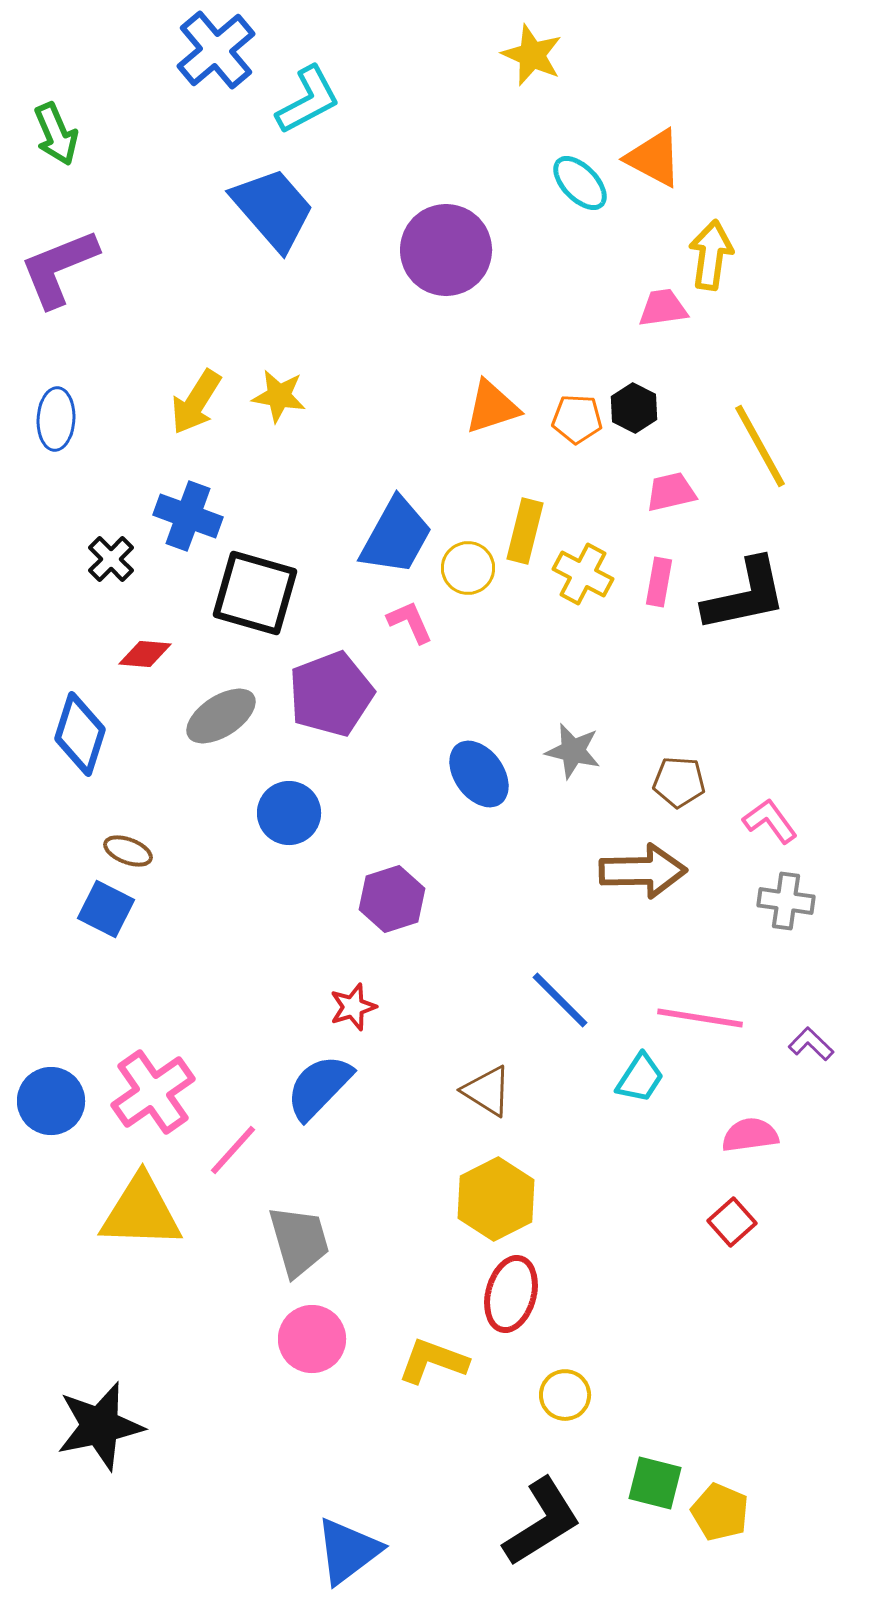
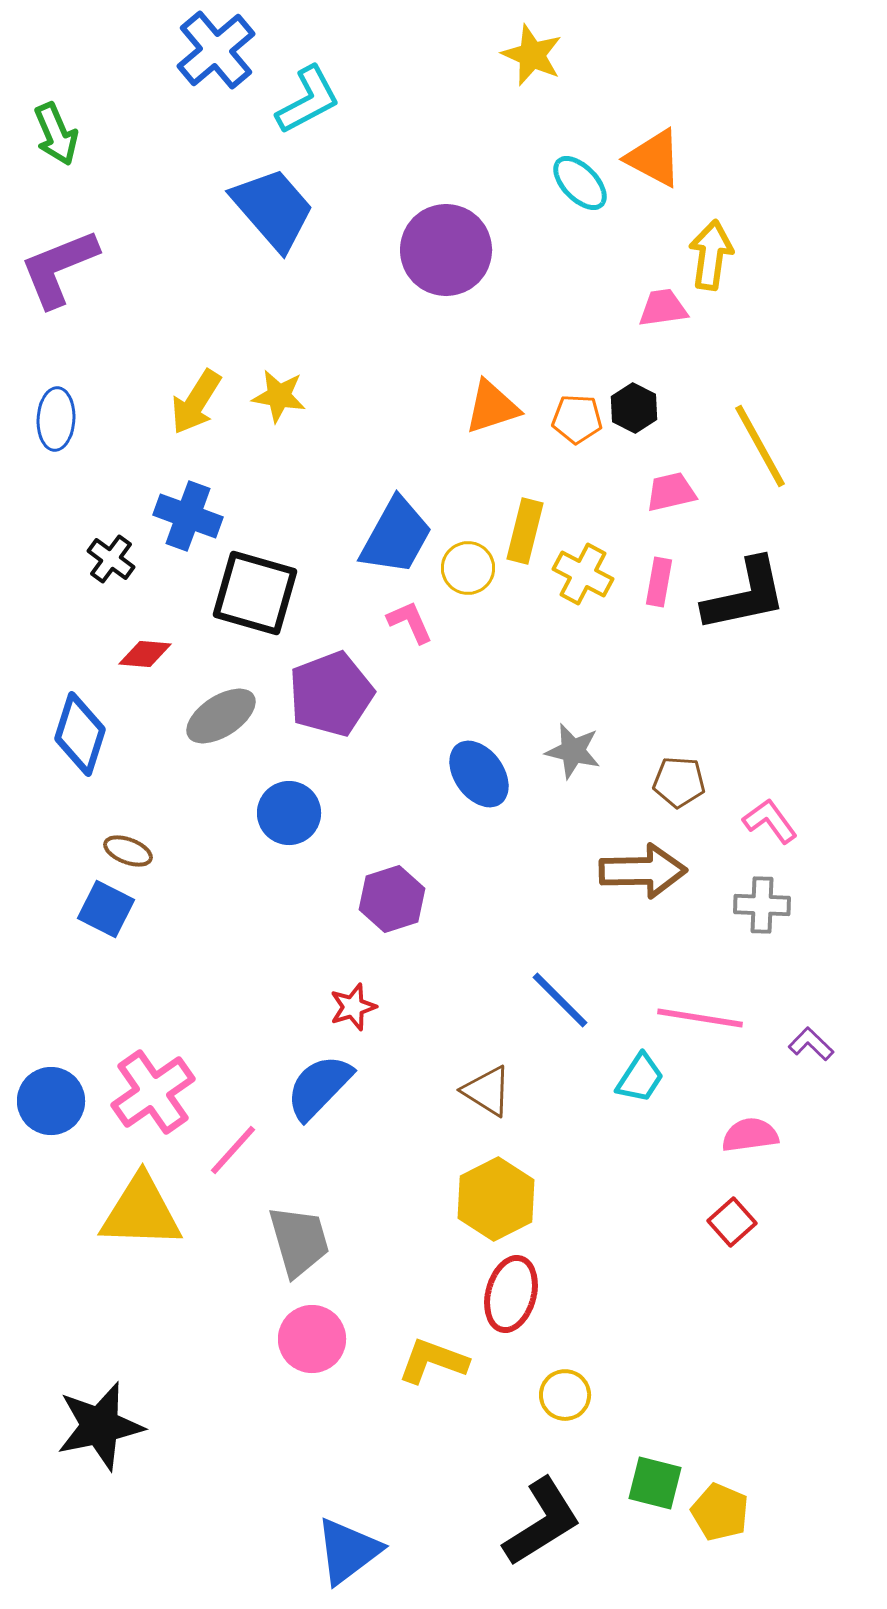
black cross at (111, 559): rotated 9 degrees counterclockwise
gray cross at (786, 901): moved 24 px left, 4 px down; rotated 6 degrees counterclockwise
